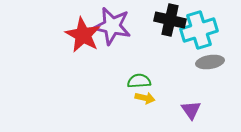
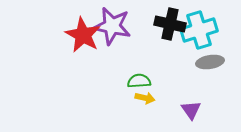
black cross: moved 4 px down
